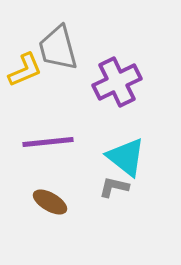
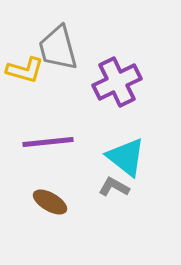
yellow L-shape: rotated 39 degrees clockwise
gray L-shape: rotated 16 degrees clockwise
